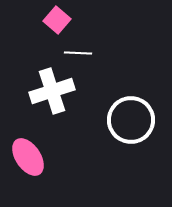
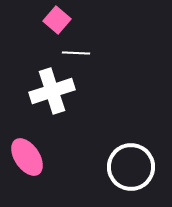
white line: moved 2 px left
white circle: moved 47 px down
pink ellipse: moved 1 px left
